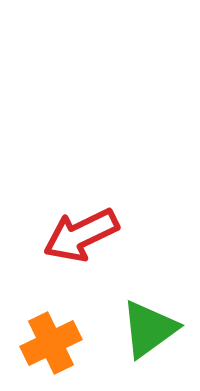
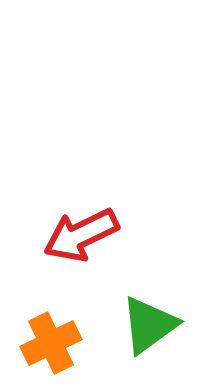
green triangle: moved 4 px up
